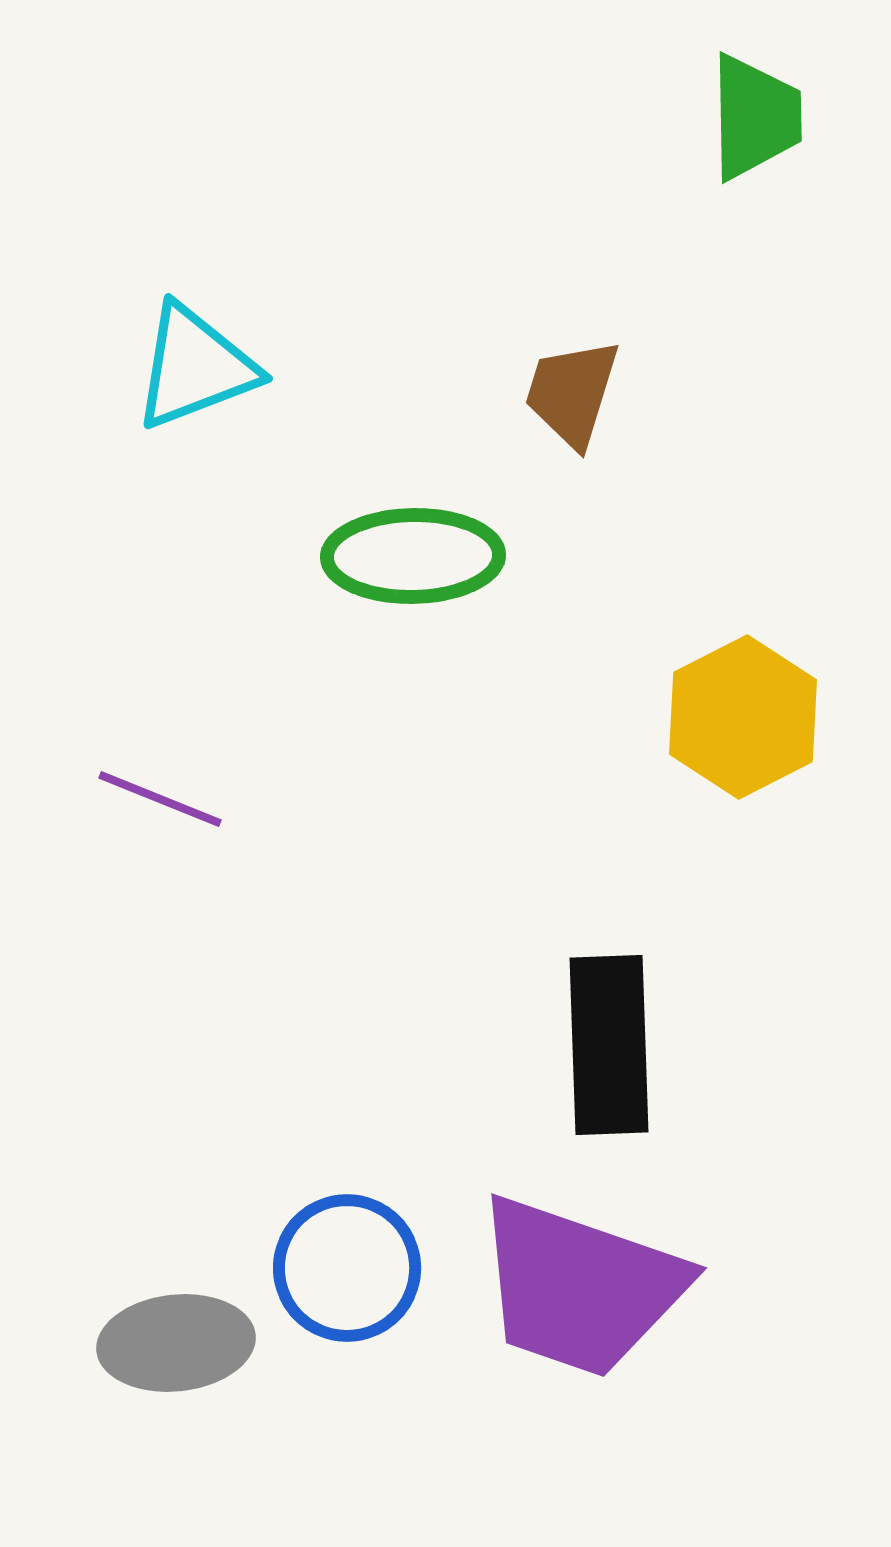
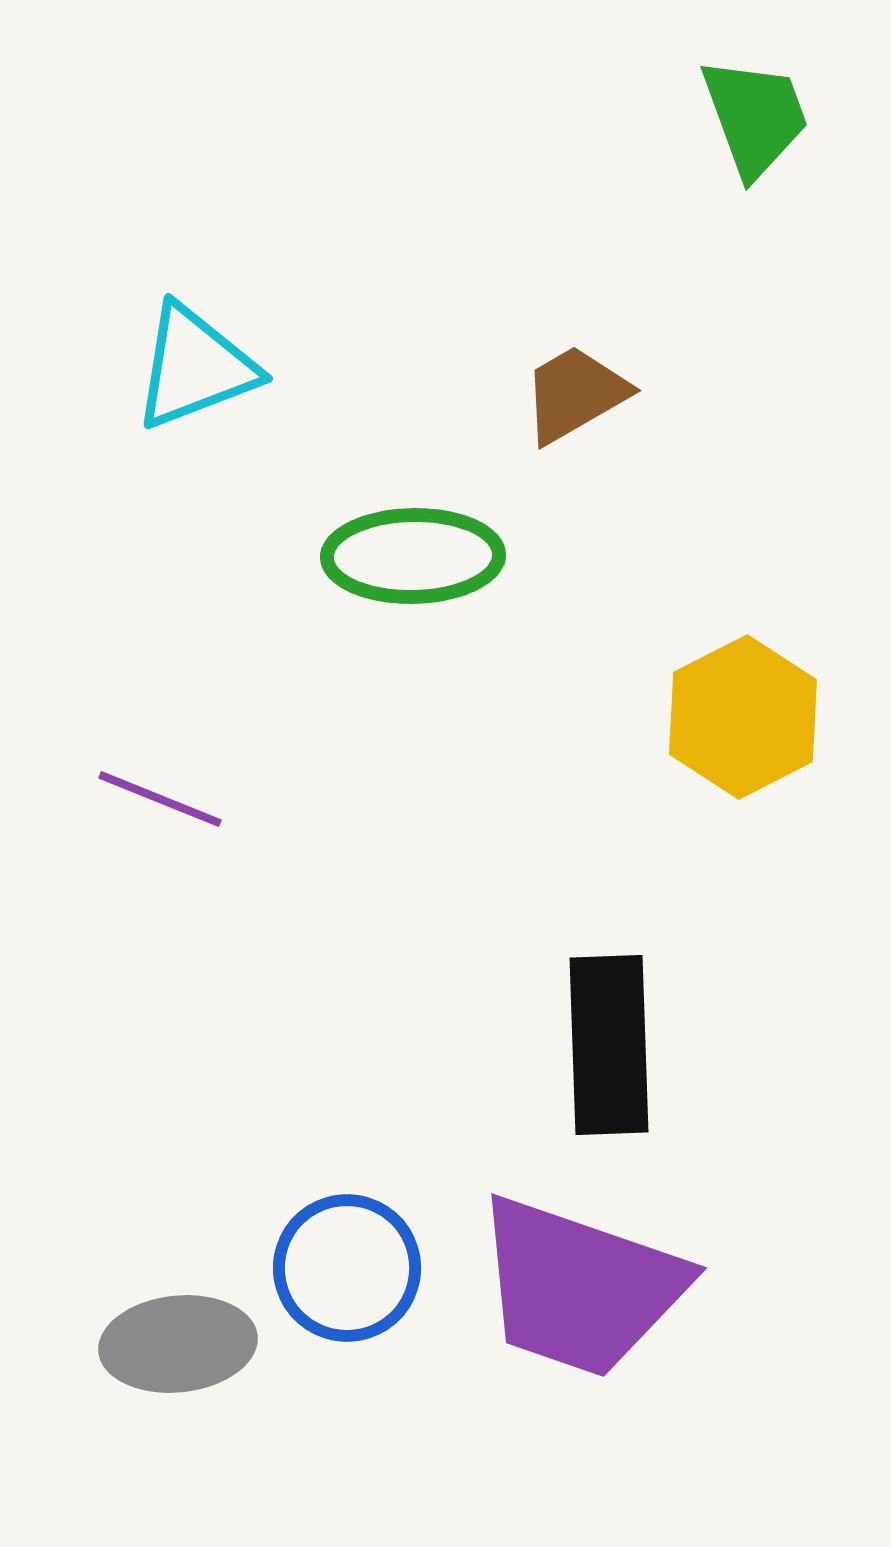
green trapezoid: rotated 19 degrees counterclockwise
brown trapezoid: moved 3 px right, 1 px down; rotated 43 degrees clockwise
gray ellipse: moved 2 px right, 1 px down
